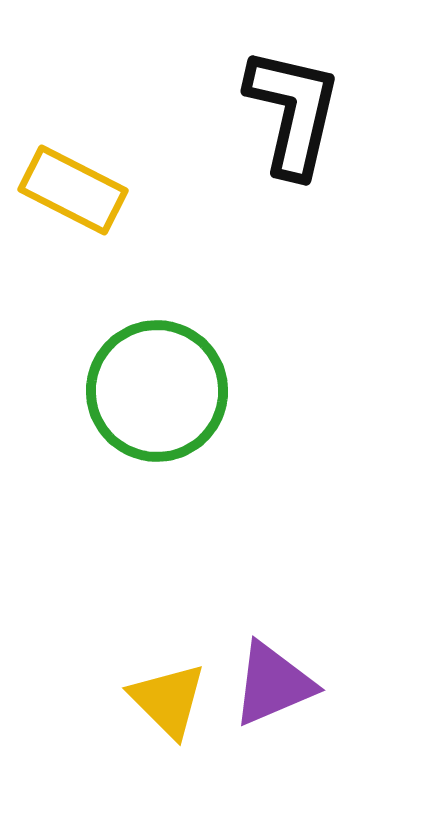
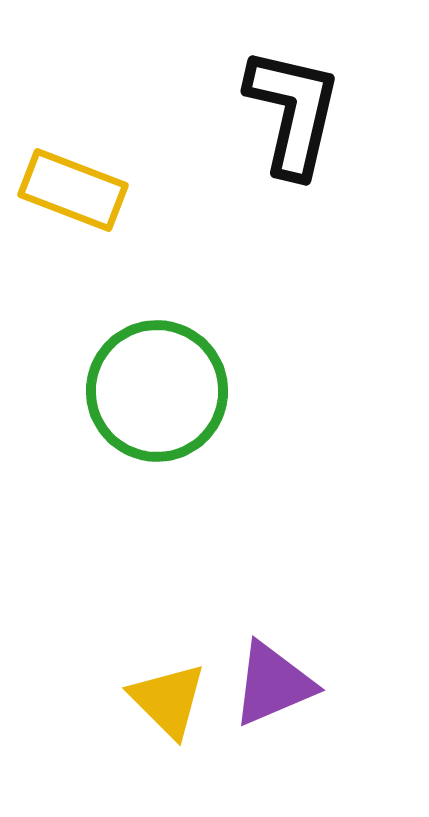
yellow rectangle: rotated 6 degrees counterclockwise
